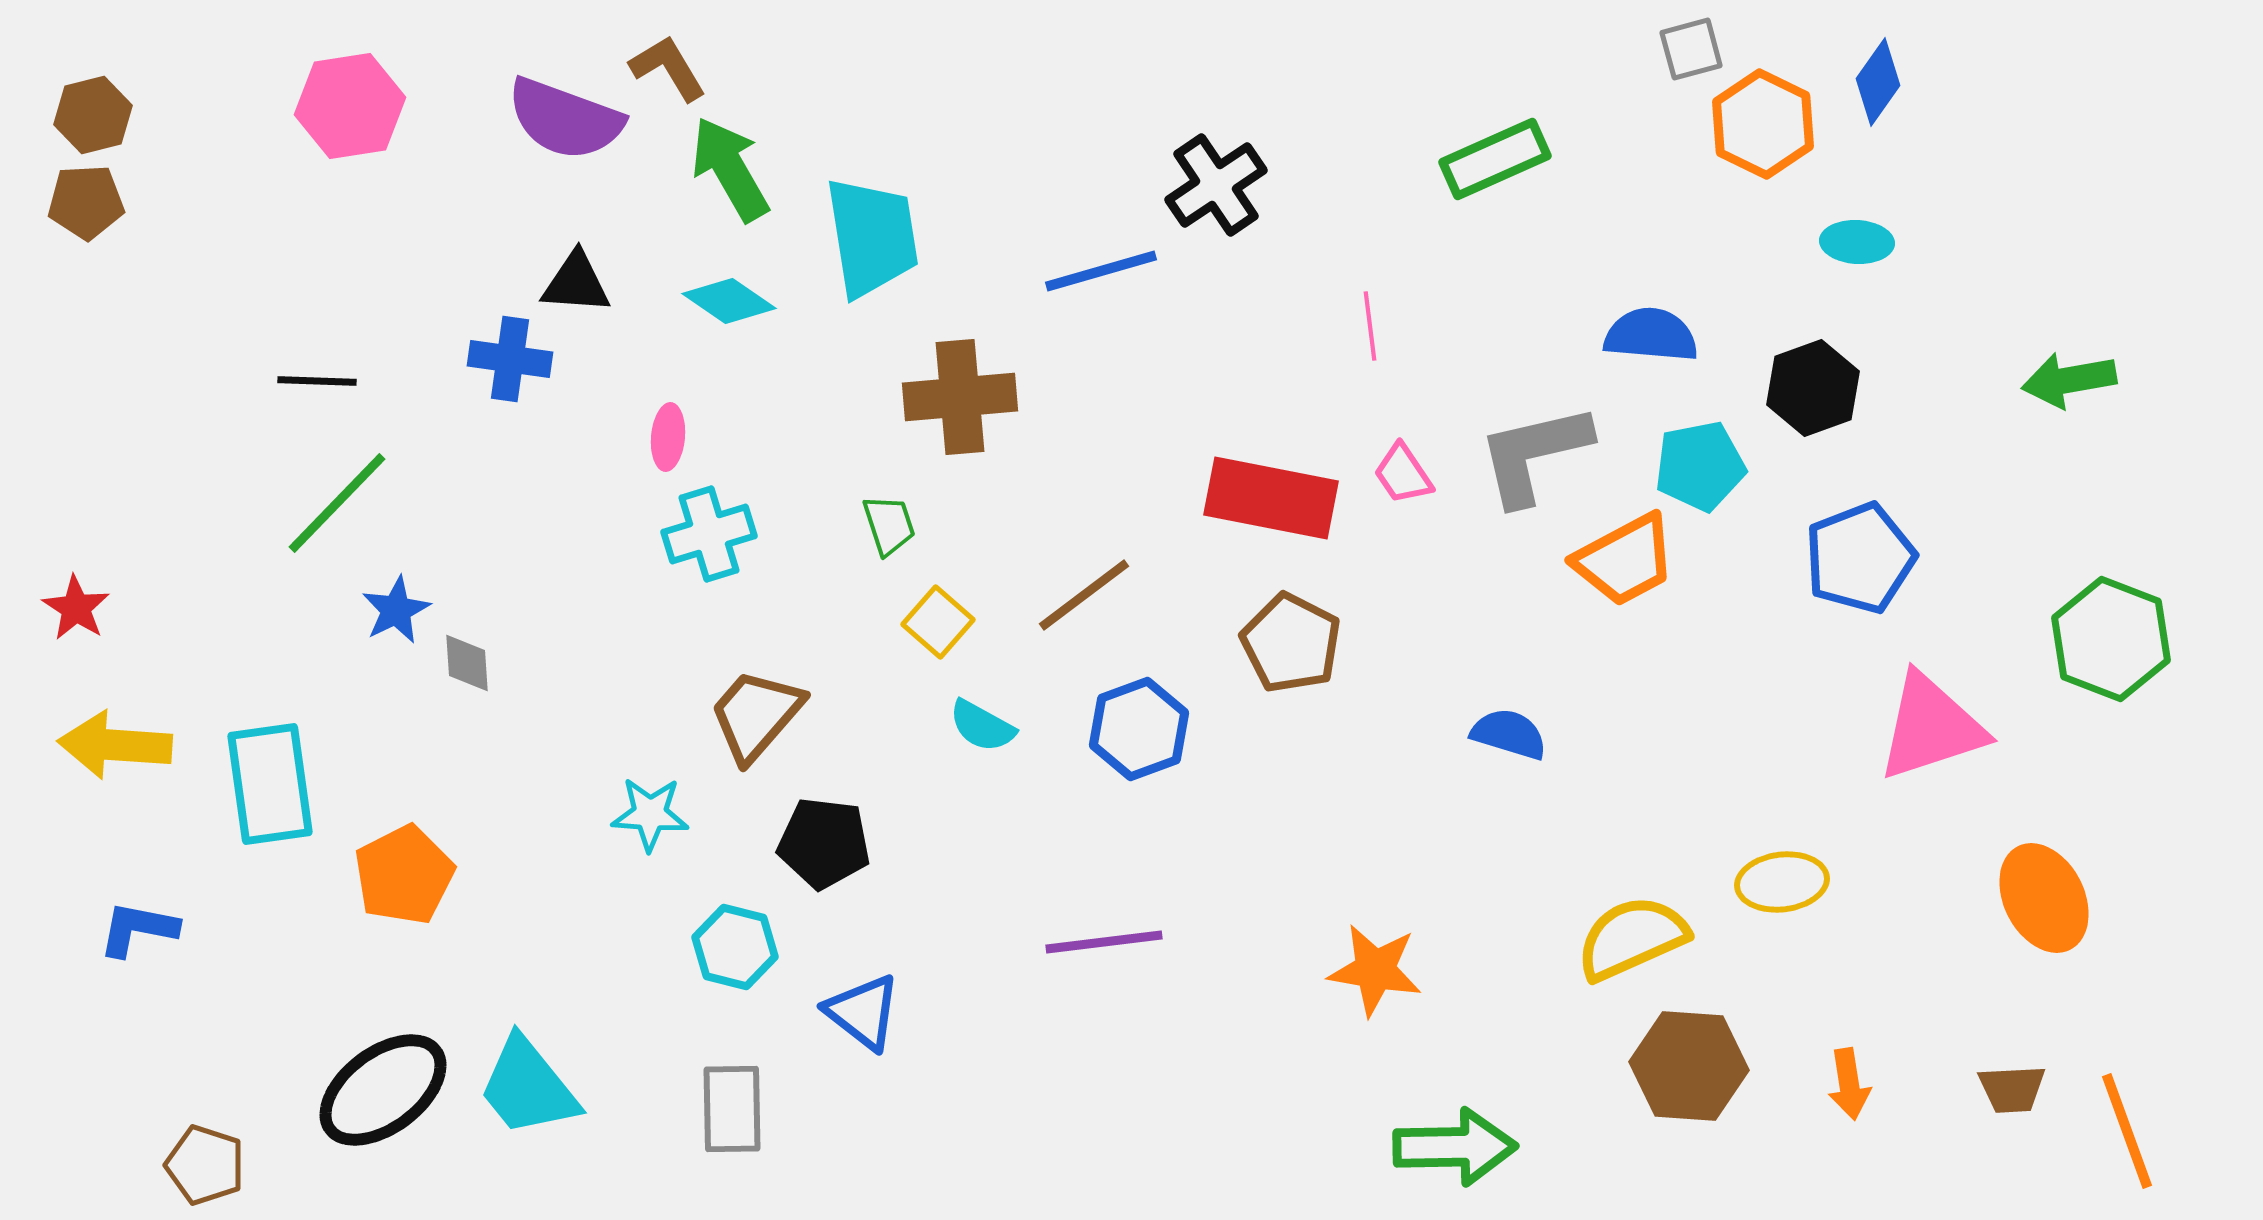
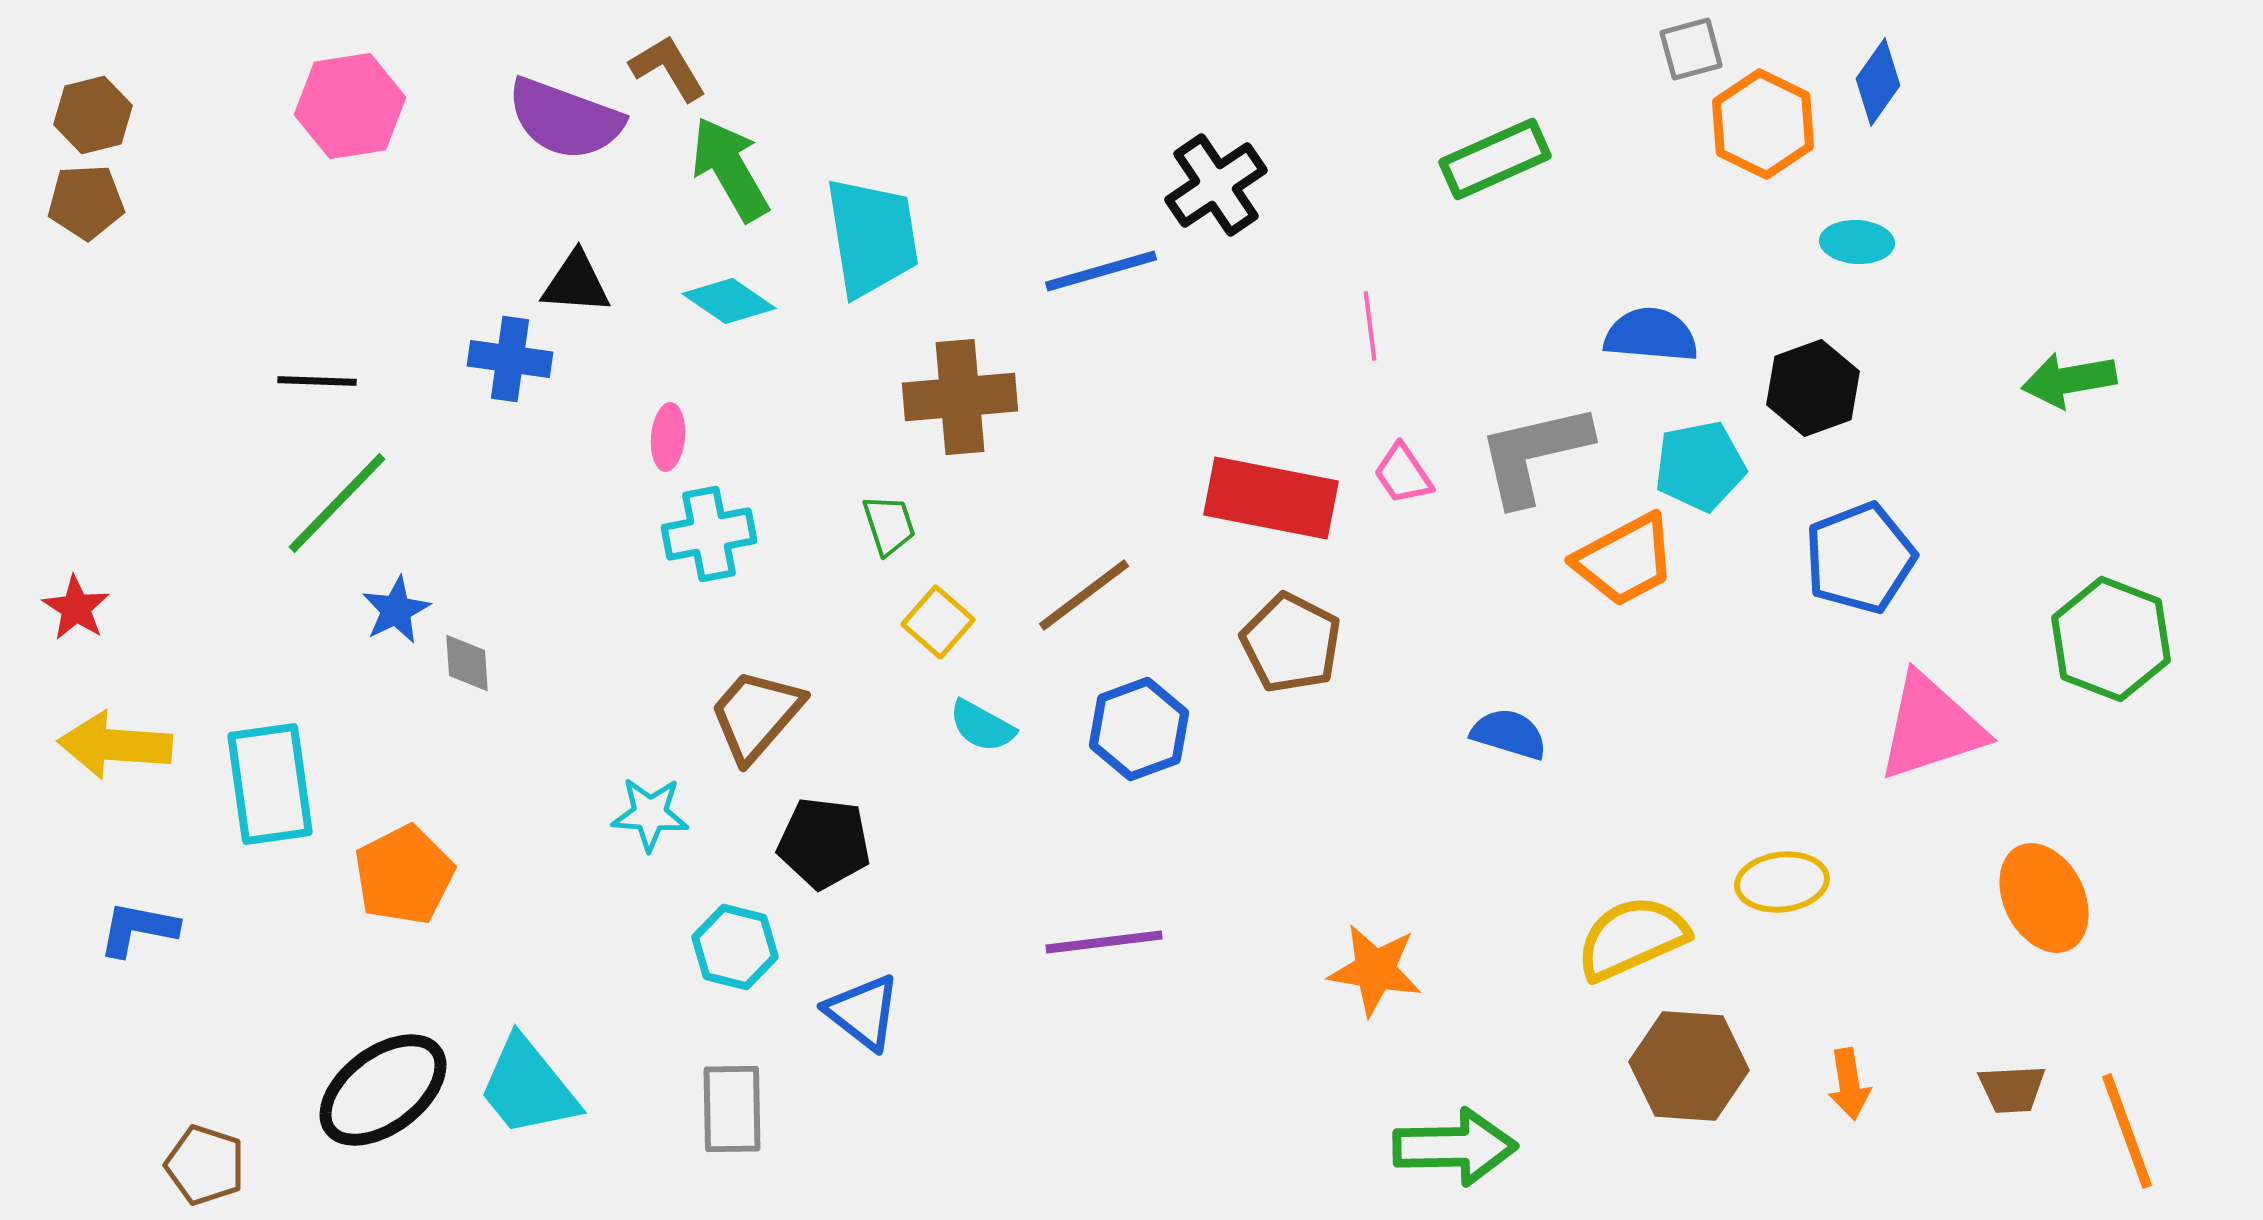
cyan cross at (709, 534): rotated 6 degrees clockwise
